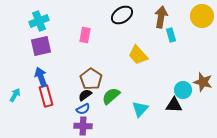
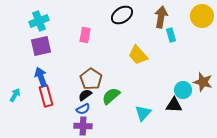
cyan triangle: moved 3 px right, 4 px down
